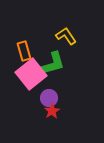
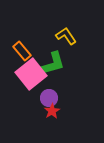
orange rectangle: moved 2 px left; rotated 24 degrees counterclockwise
